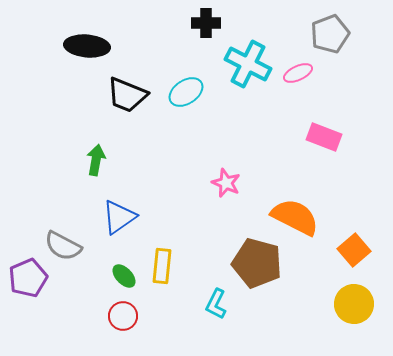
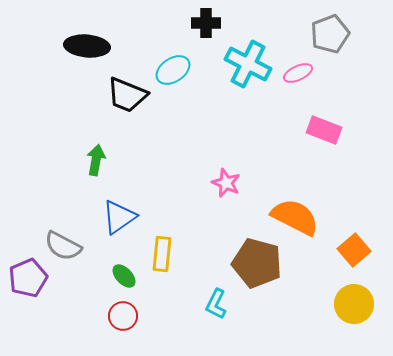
cyan ellipse: moved 13 px left, 22 px up
pink rectangle: moved 7 px up
yellow rectangle: moved 12 px up
